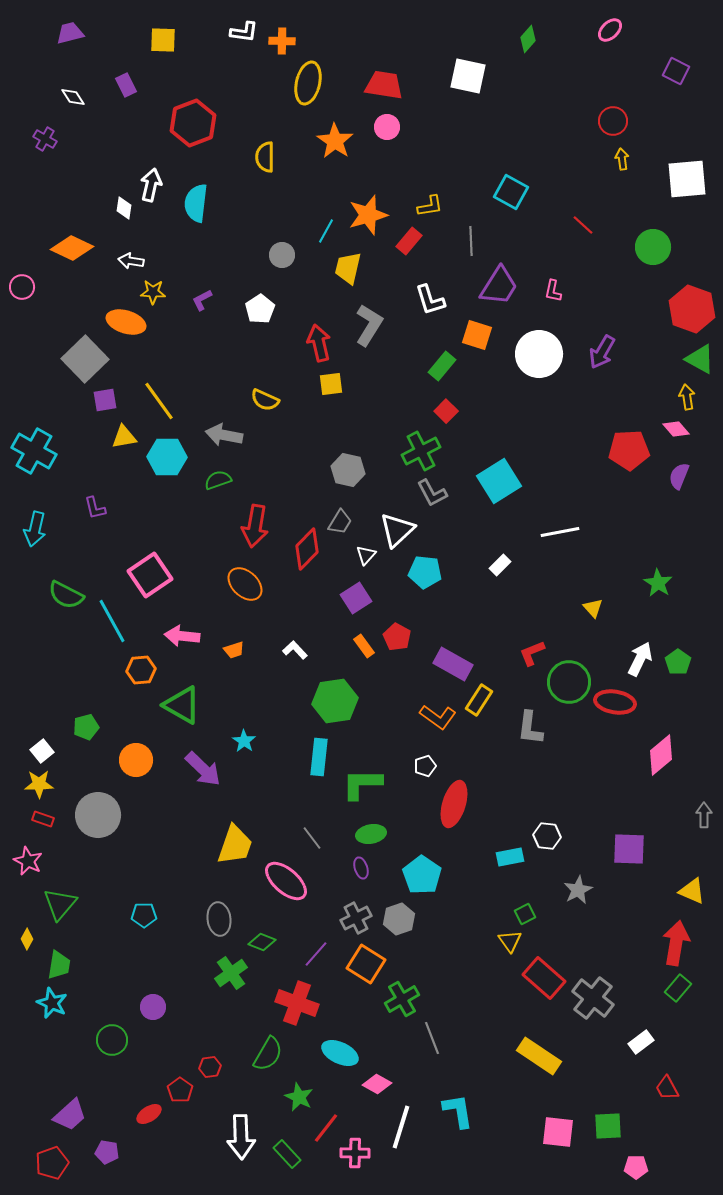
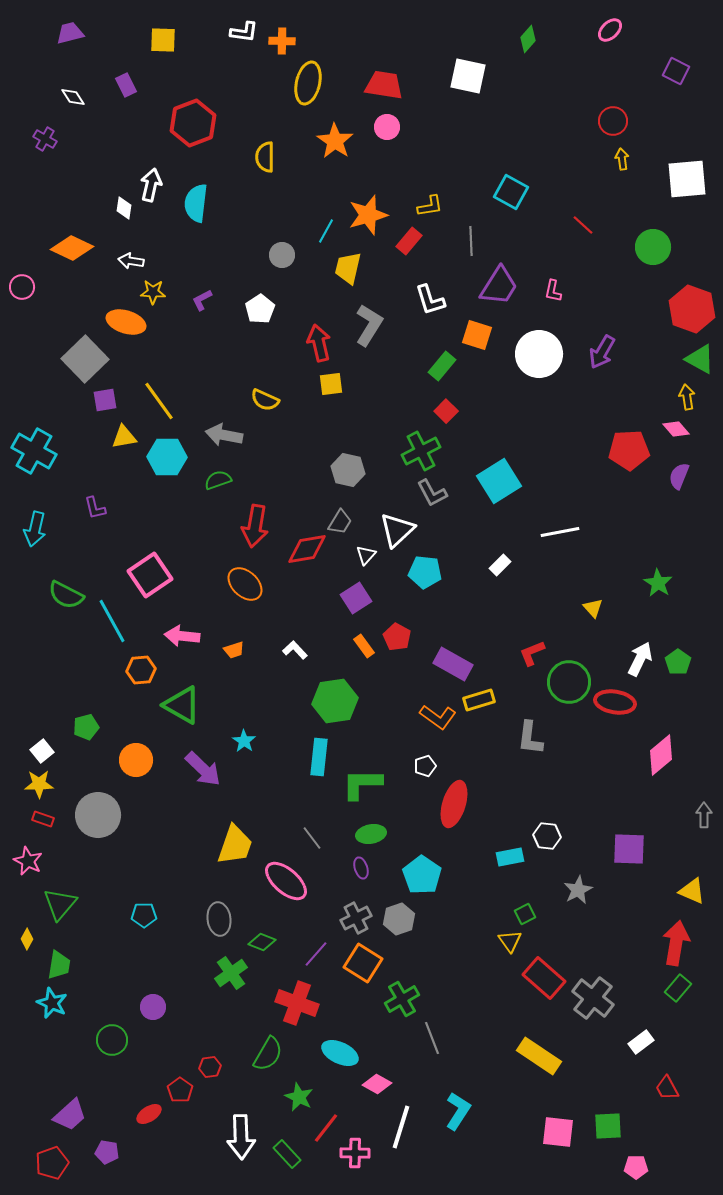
red diamond at (307, 549): rotated 36 degrees clockwise
yellow rectangle at (479, 700): rotated 40 degrees clockwise
gray L-shape at (530, 728): moved 10 px down
orange square at (366, 964): moved 3 px left, 1 px up
cyan L-shape at (458, 1111): rotated 42 degrees clockwise
